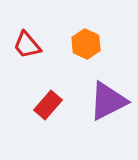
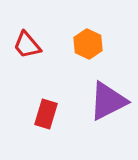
orange hexagon: moved 2 px right
red rectangle: moved 2 px left, 9 px down; rotated 24 degrees counterclockwise
